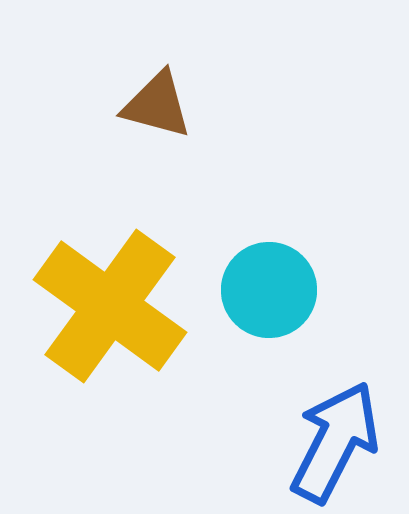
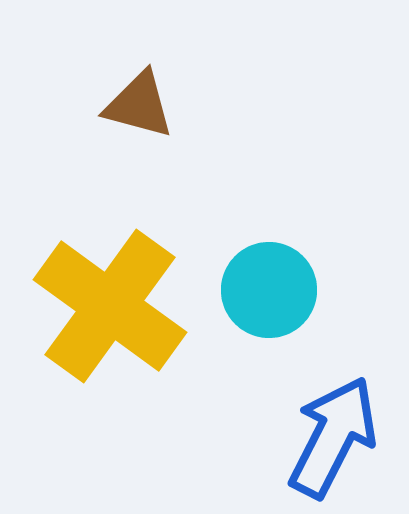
brown triangle: moved 18 px left
blue arrow: moved 2 px left, 5 px up
